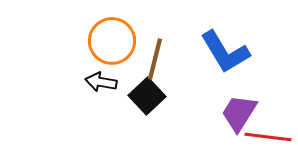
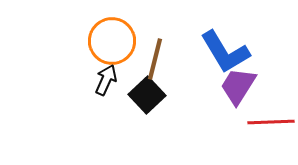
black arrow: moved 5 px right, 2 px up; rotated 104 degrees clockwise
black square: moved 1 px up
purple trapezoid: moved 1 px left, 27 px up
red line: moved 3 px right, 15 px up; rotated 9 degrees counterclockwise
